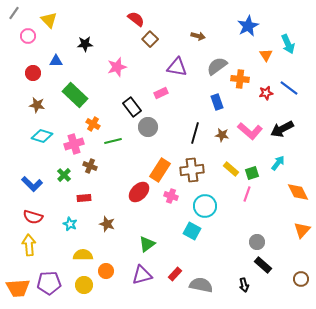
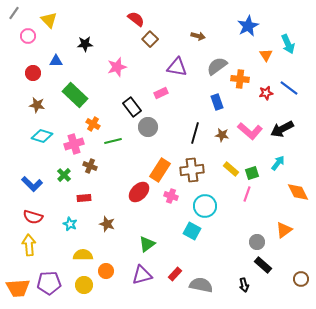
orange triangle at (302, 230): moved 18 px left; rotated 12 degrees clockwise
